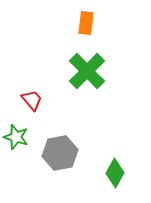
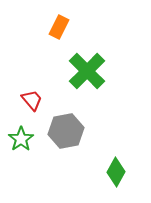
orange rectangle: moved 27 px left, 4 px down; rotated 20 degrees clockwise
green star: moved 5 px right, 2 px down; rotated 20 degrees clockwise
gray hexagon: moved 6 px right, 22 px up
green diamond: moved 1 px right, 1 px up
